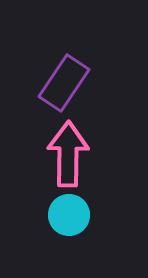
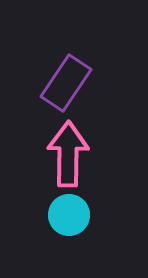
purple rectangle: moved 2 px right
